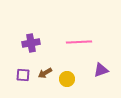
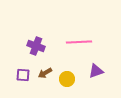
purple cross: moved 5 px right, 3 px down; rotated 30 degrees clockwise
purple triangle: moved 5 px left, 1 px down
